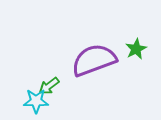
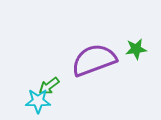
green star: rotated 20 degrees clockwise
cyan star: moved 2 px right
